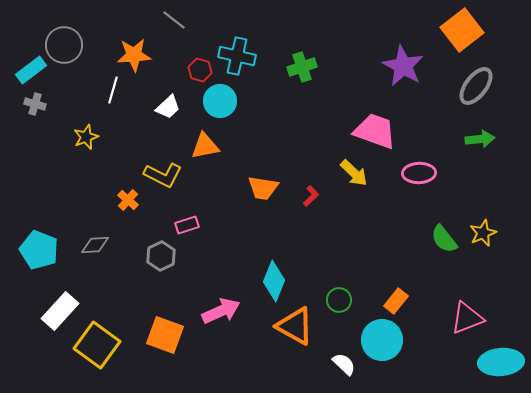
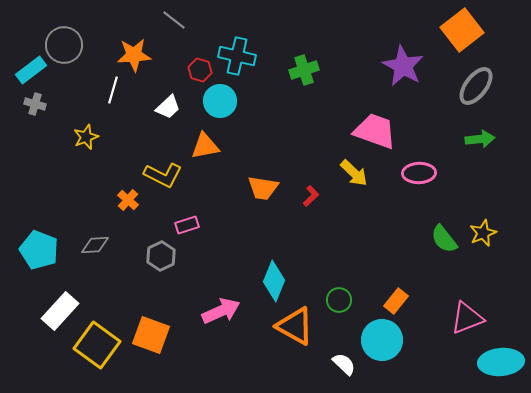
green cross at (302, 67): moved 2 px right, 3 px down
orange square at (165, 335): moved 14 px left
